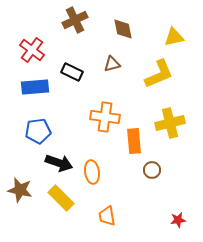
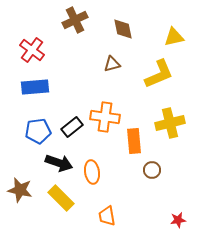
black rectangle: moved 55 px down; rotated 65 degrees counterclockwise
